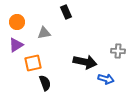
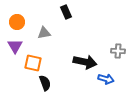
purple triangle: moved 1 px left, 1 px down; rotated 28 degrees counterclockwise
orange square: rotated 24 degrees clockwise
